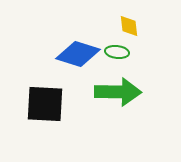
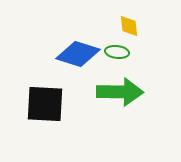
green arrow: moved 2 px right
